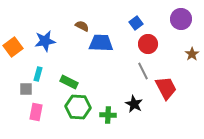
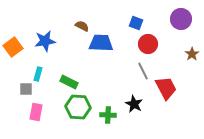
blue square: rotated 32 degrees counterclockwise
